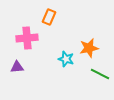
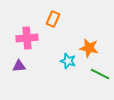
orange rectangle: moved 4 px right, 2 px down
orange star: rotated 24 degrees clockwise
cyan star: moved 2 px right, 2 px down
purple triangle: moved 2 px right, 1 px up
